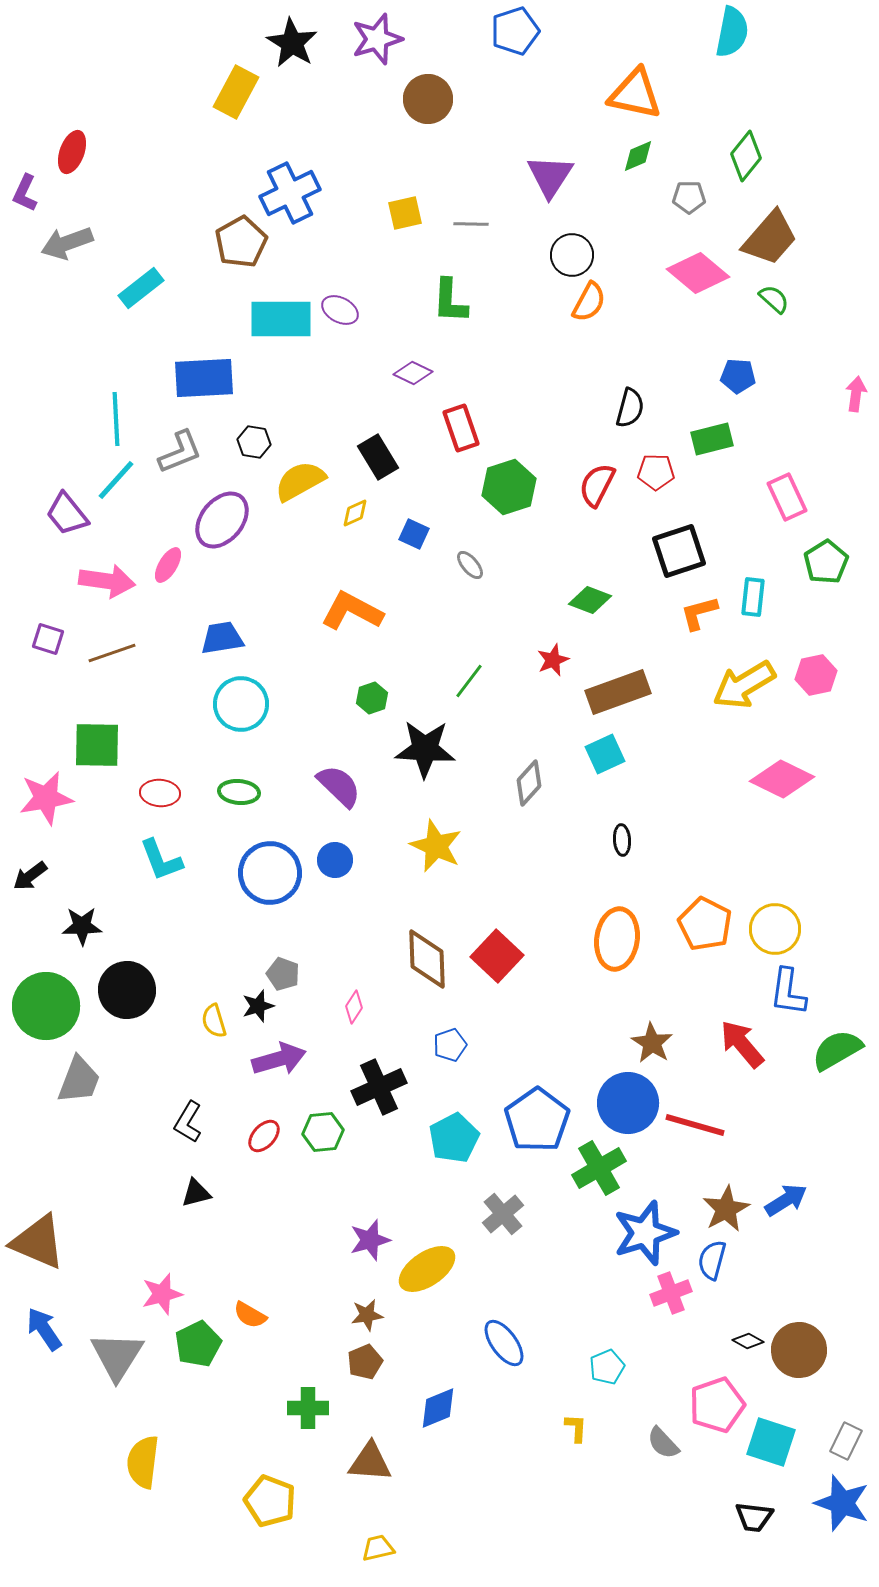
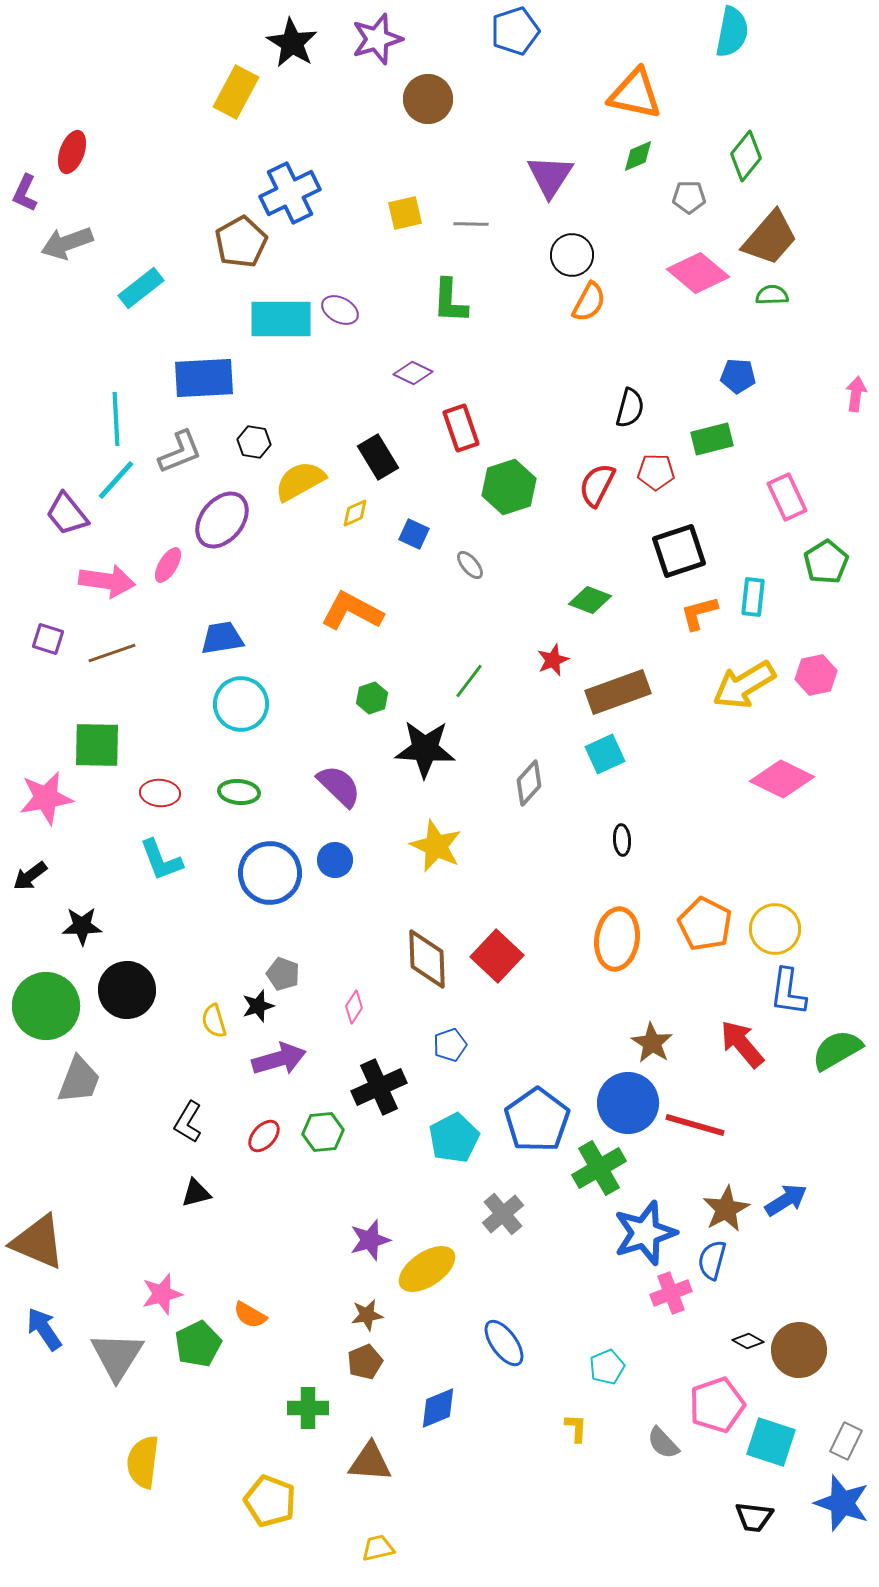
green semicircle at (774, 299): moved 2 px left, 4 px up; rotated 44 degrees counterclockwise
